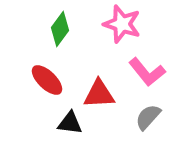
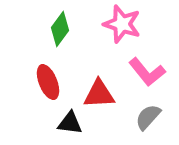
red ellipse: moved 1 px right, 2 px down; rotated 24 degrees clockwise
